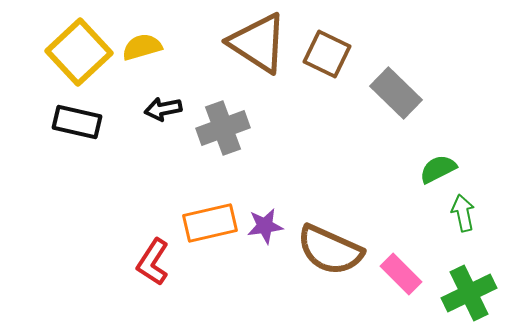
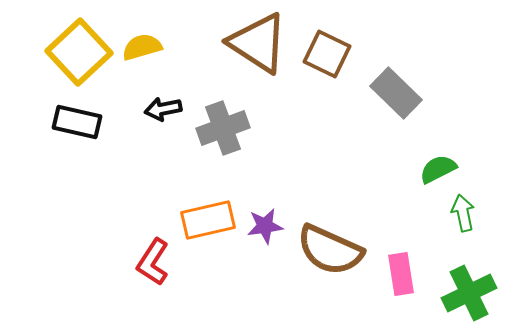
orange rectangle: moved 2 px left, 3 px up
pink rectangle: rotated 36 degrees clockwise
